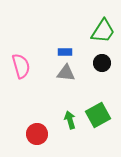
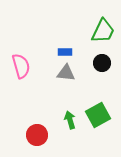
green trapezoid: rotated 8 degrees counterclockwise
red circle: moved 1 px down
